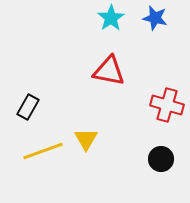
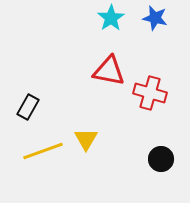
red cross: moved 17 px left, 12 px up
